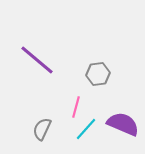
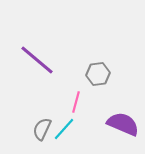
pink line: moved 5 px up
cyan line: moved 22 px left
